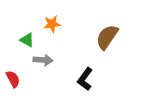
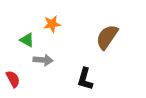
black L-shape: rotated 20 degrees counterclockwise
